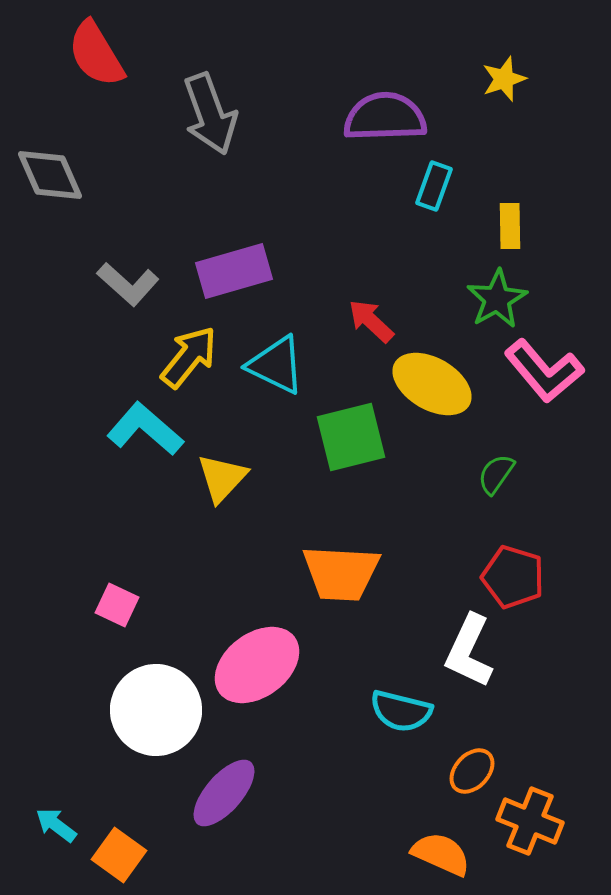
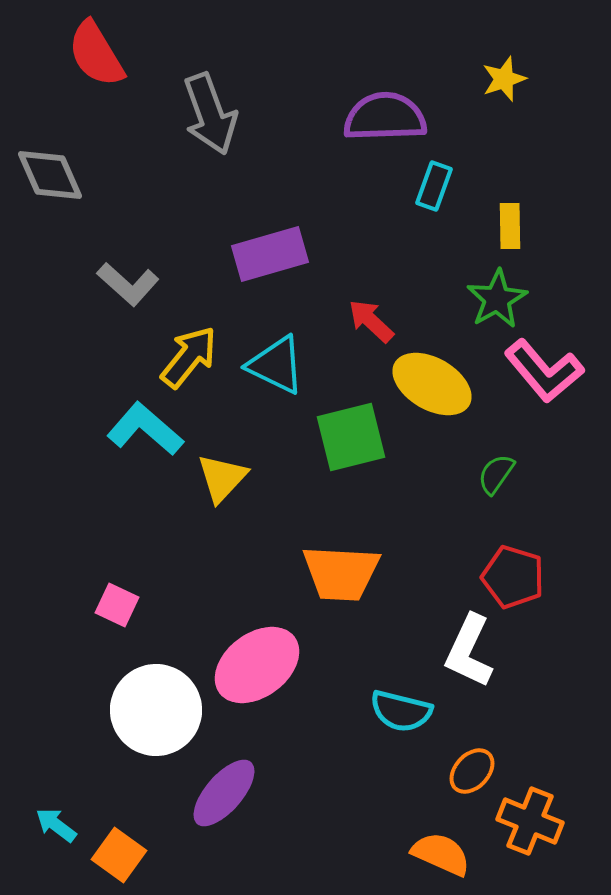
purple rectangle: moved 36 px right, 17 px up
